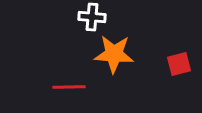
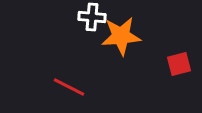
orange star: moved 7 px right, 18 px up; rotated 9 degrees counterclockwise
red line: rotated 28 degrees clockwise
